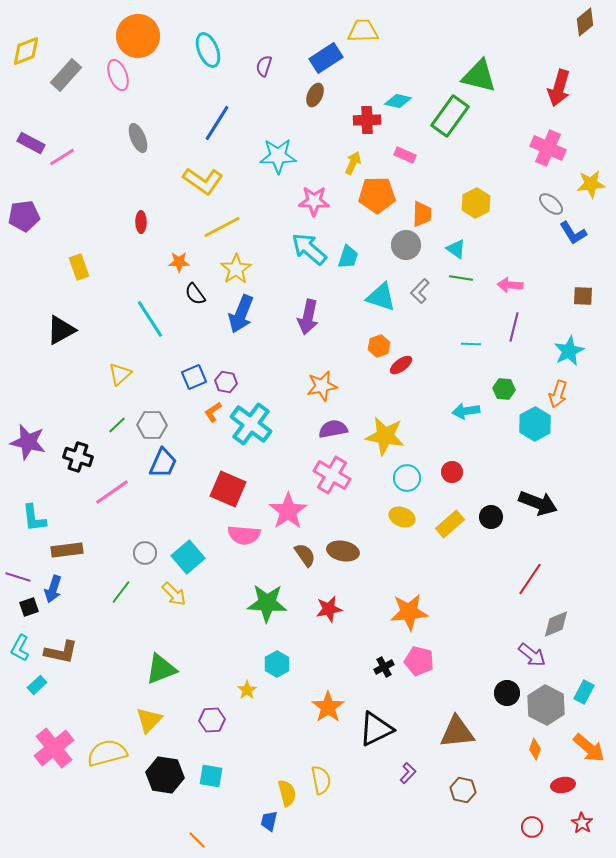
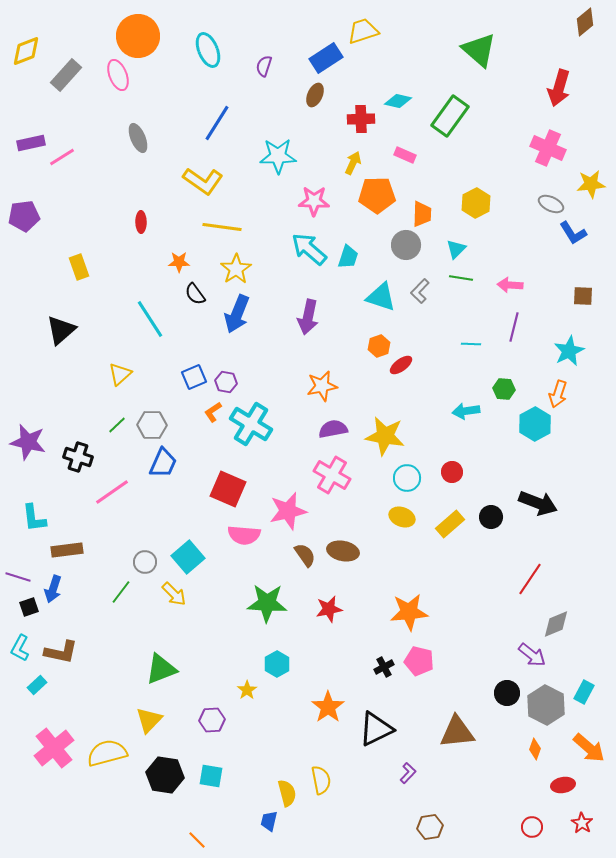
yellow trapezoid at (363, 31): rotated 16 degrees counterclockwise
green triangle at (479, 76): moved 26 px up; rotated 27 degrees clockwise
red cross at (367, 120): moved 6 px left, 1 px up
purple rectangle at (31, 143): rotated 40 degrees counterclockwise
gray ellipse at (551, 204): rotated 15 degrees counterclockwise
yellow line at (222, 227): rotated 36 degrees clockwise
cyan triangle at (456, 249): rotated 40 degrees clockwise
blue arrow at (241, 314): moved 4 px left
black triangle at (61, 330): rotated 12 degrees counterclockwise
cyan cross at (251, 424): rotated 6 degrees counterclockwise
pink star at (288, 511): rotated 21 degrees clockwise
gray circle at (145, 553): moved 9 px down
brown hexagon at (463, 790): moved 33 px left, 37 px down; rotated 20 degrees counterclockwise
